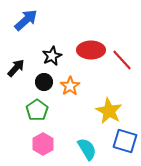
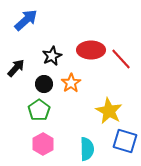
red line: moved 1 px left, 1 px up
black circle: moved 2 px down
orange star: moved 1 px right, 3 px up
green pentagon: moved 2 px right
cyan semicircle: rotated 30 degrees clockwise
